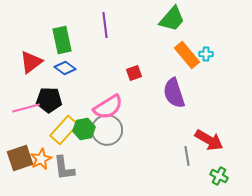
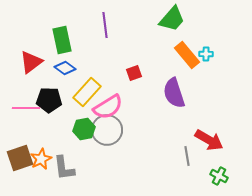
pink line: rotated 16 degrees clockwise
yellow rectangle: moved 23 px right, 38 px up
